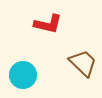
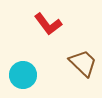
red L-shape: rotated 40 degrees clockwise
